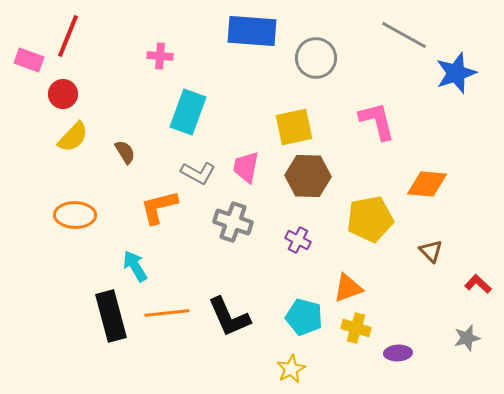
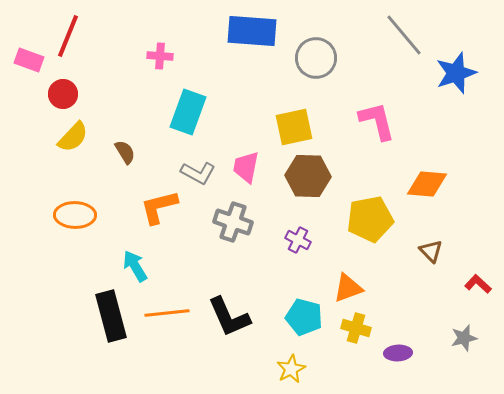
gray line: rotated 21 degrees clockwise
gray star: moved 3 px left
